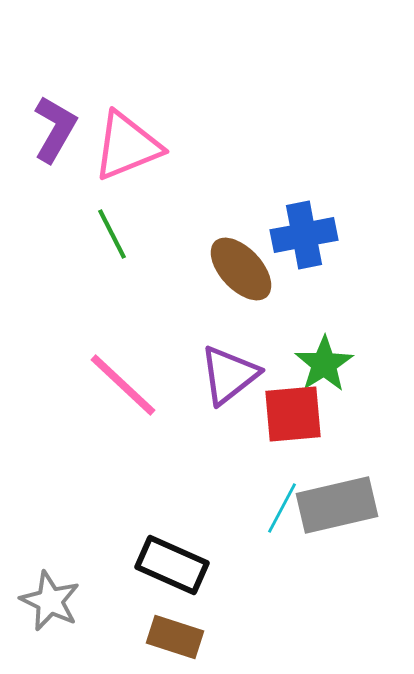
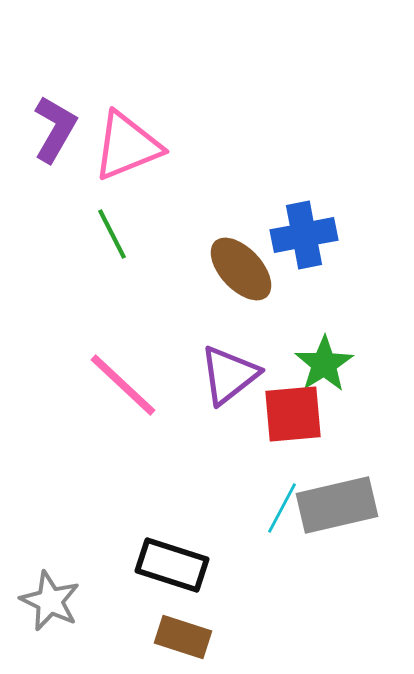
black rectangle: rotated 6 degrees counterclockwise
brown rectangle: moved 8 px right
